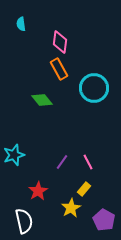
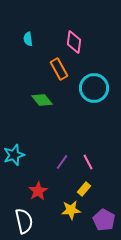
cyan semicircle: moved 7 px right, 15 px down
pink diamond: moved 14 px right
yellow star: moved 2 px down; rotated 24 degrees clockwise
